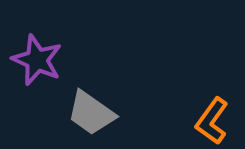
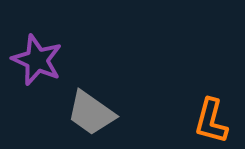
orange L-shape: moved 1 px left; rotated 21 degrees counterclockwise
